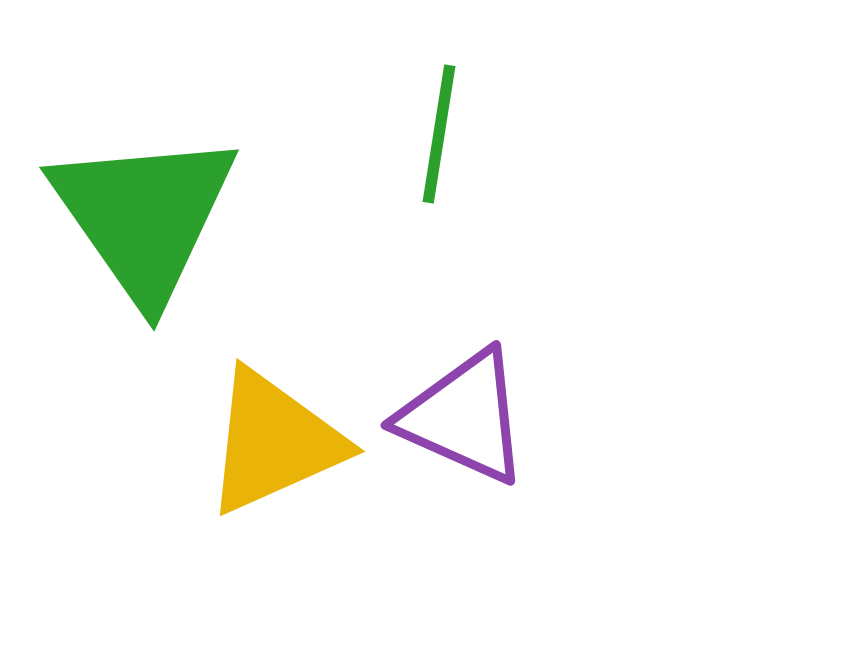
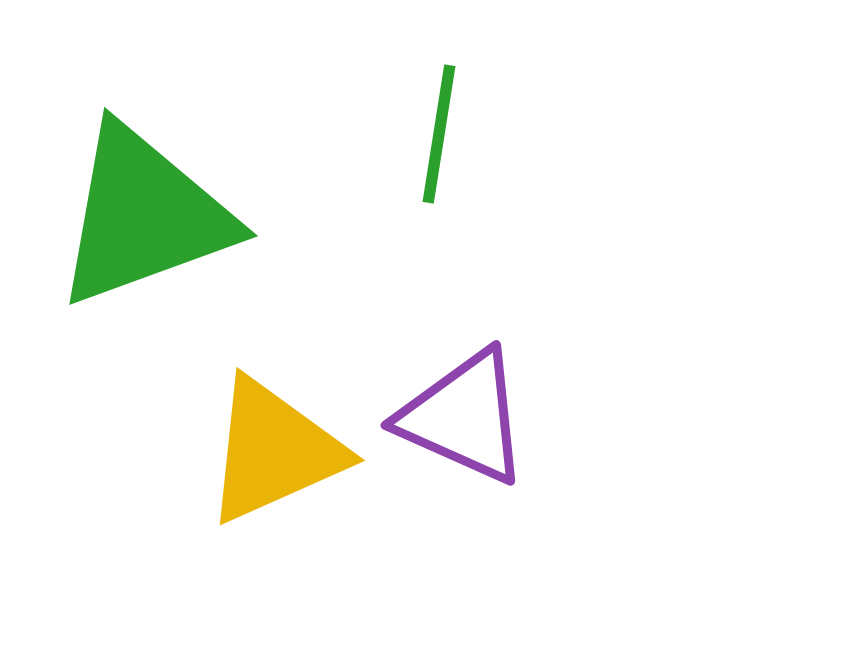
green triangle: rotated 45 degrees clockwise
yellow triangle: moved 9 px down
